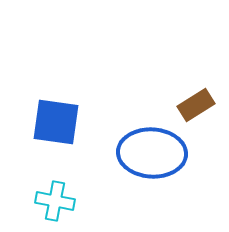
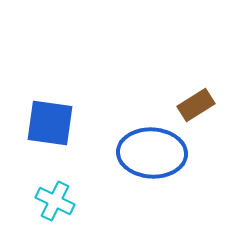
blue square: moved 6 px left, 1 px down
cyan cross: rotated 15 degrees clockwise
